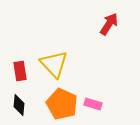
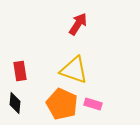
red arrow: moved 31 px left
yellow triangle: moved 20 px right, 6 px down; rotated 28 degrees counterclockwise
black diamond: moved 4 px left, 2 px up
